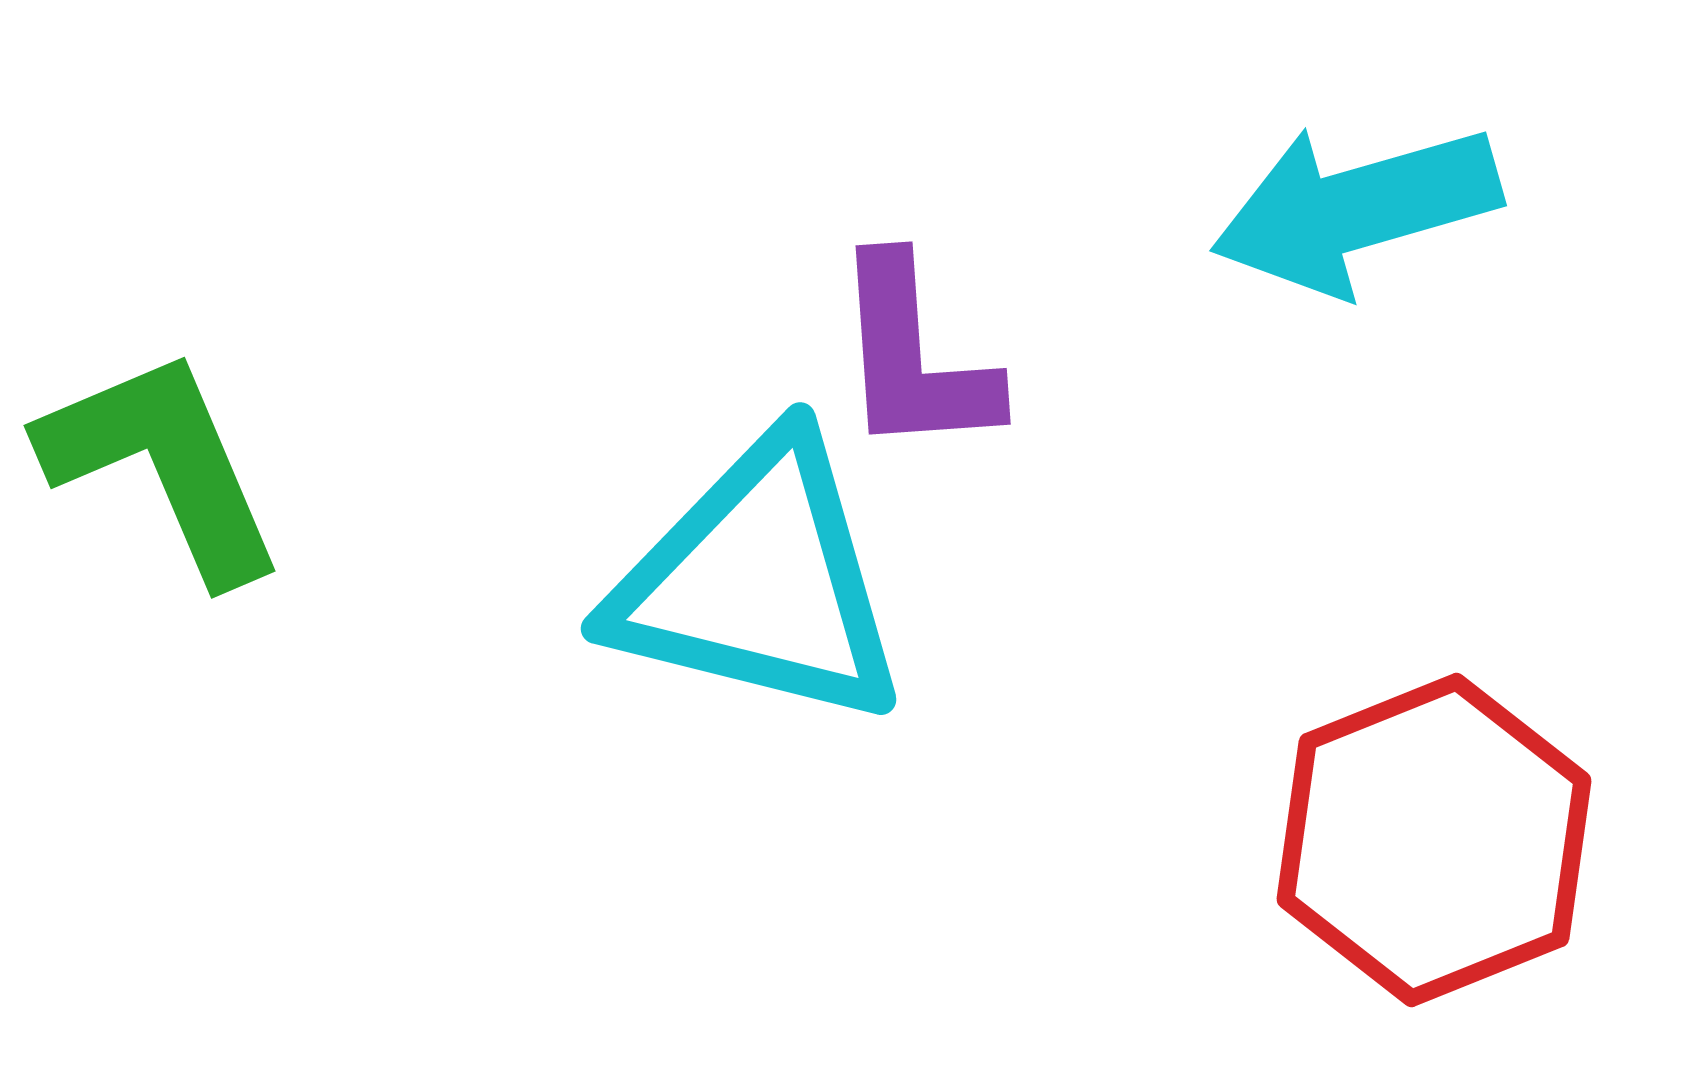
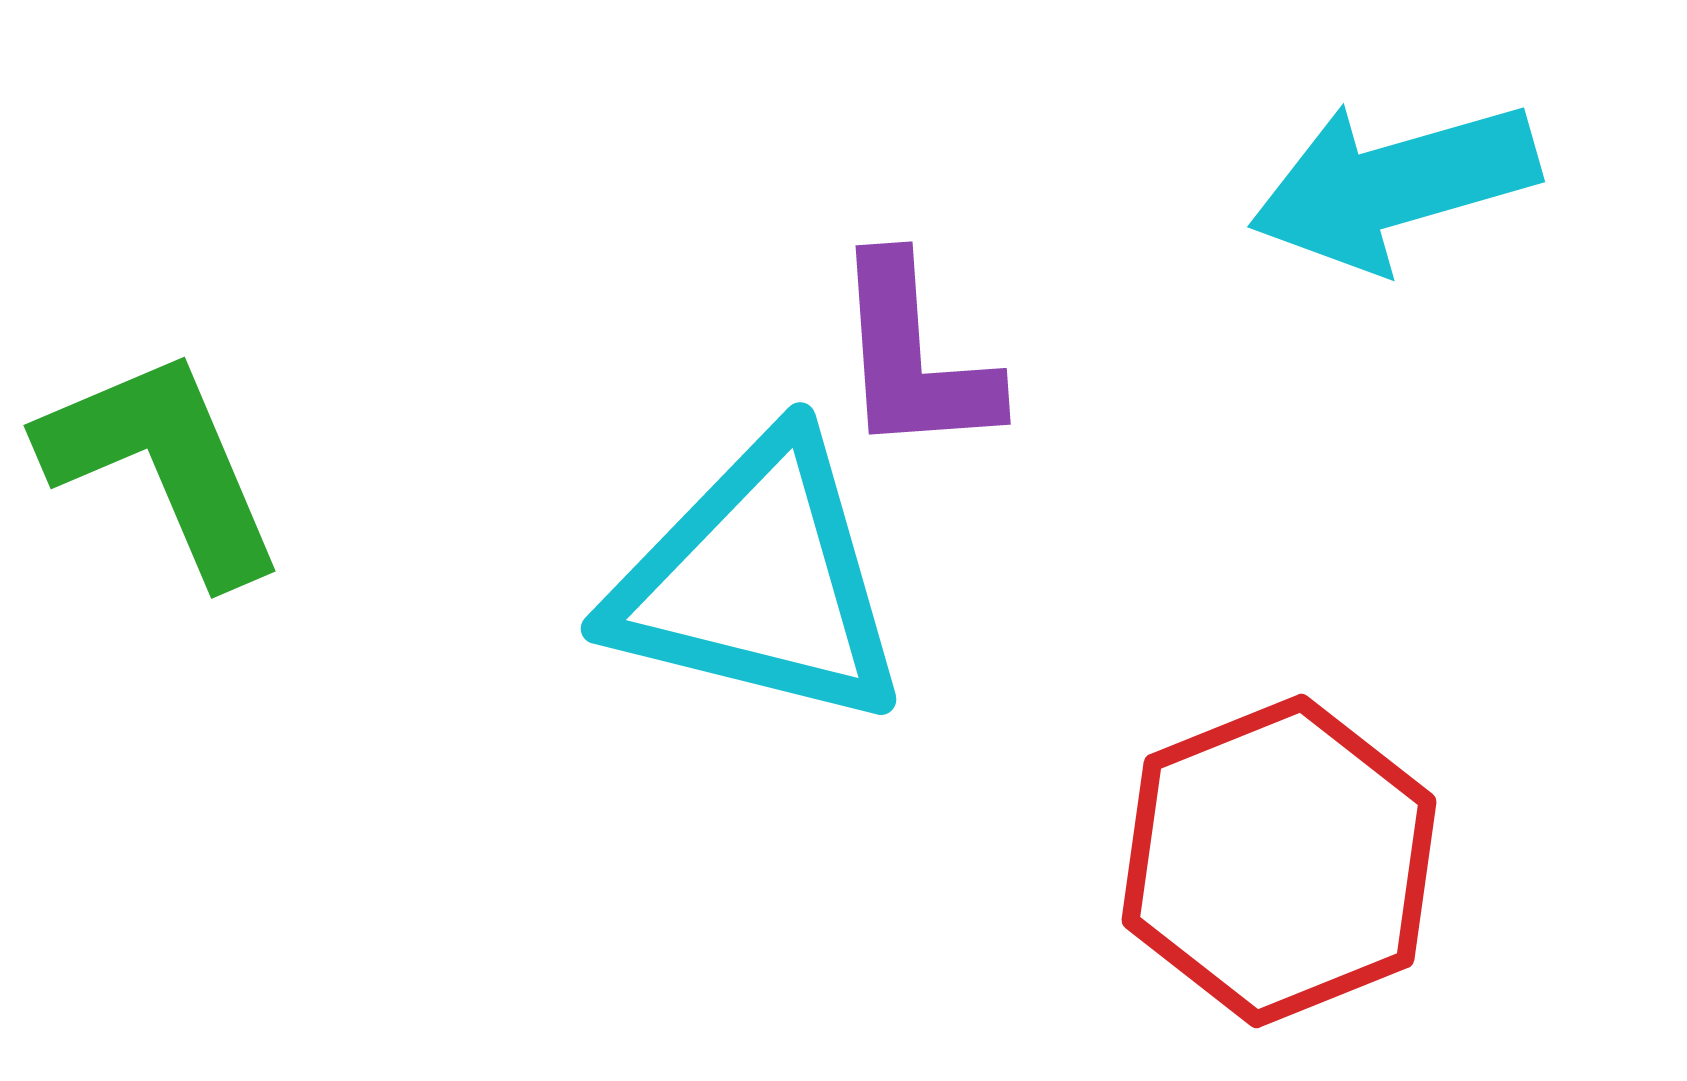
cyan arrow: moved 38 px right, 24 px up
red hexagon: moved 155 px left, 21 px down
